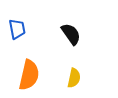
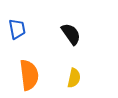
orange semicircle: rotated 20 degrees counterclockwise
